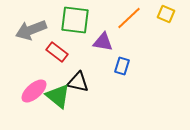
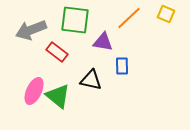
blue rectangle: rotated 18 degrees counterclockwise
black triangle: moved 13 px right, 2 px up
pink ellipse: rotated 24 degrees counterclockwise
